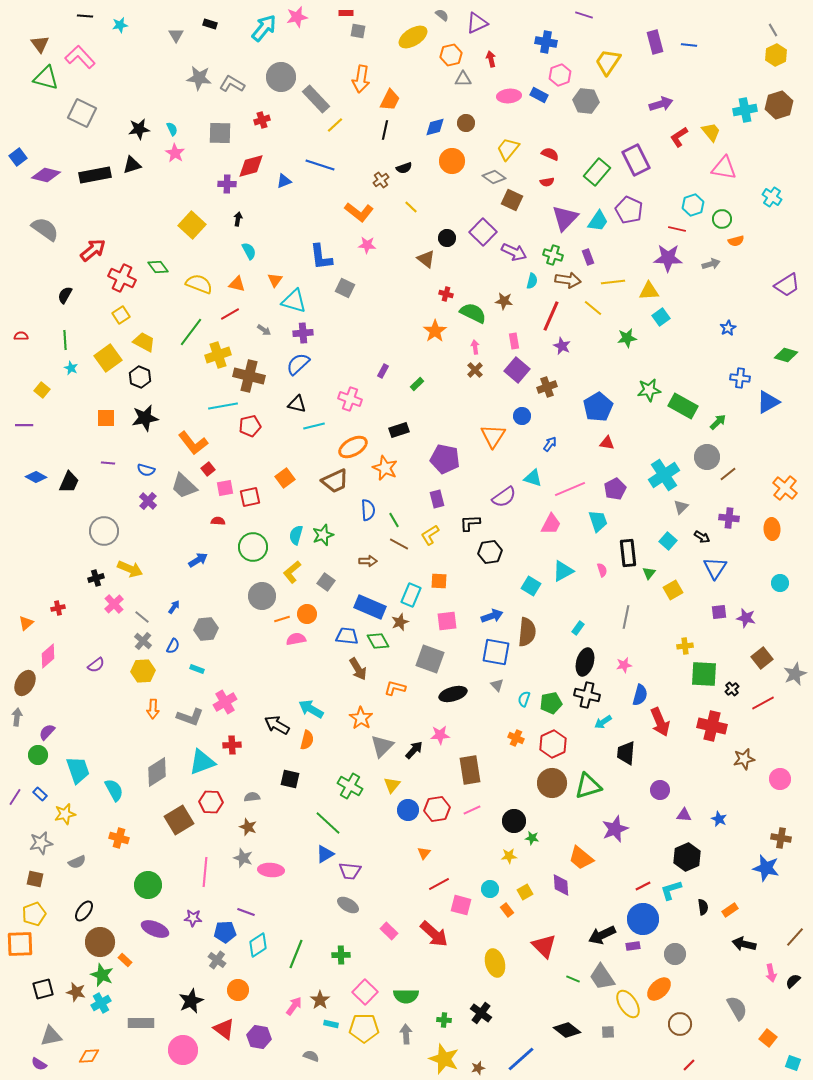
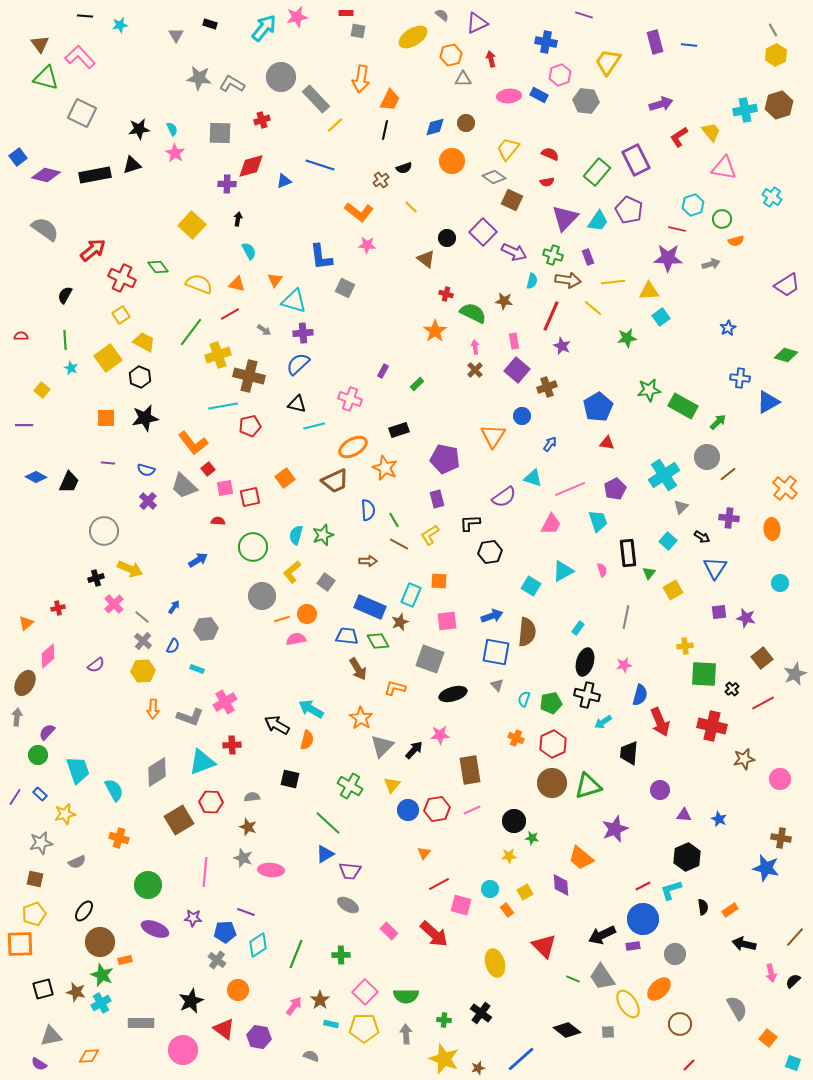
black trapezoid at (626, 753): moved 3 px right
orange rectangle at (125, 960): rotated 56 degrees counterclockwise
